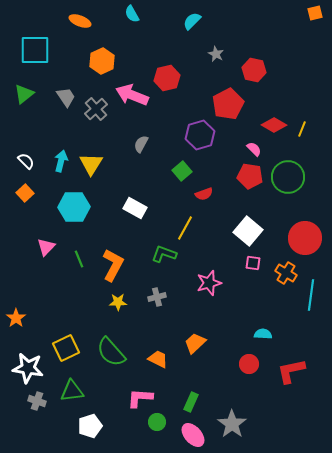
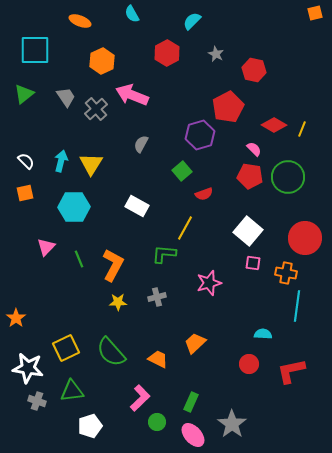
red hexagon at (167, 78): moved 25 px up; rotated 15 degrees counterclockwise
red pentagon at (228, 104): moved 3 px down
orange square at (25, 193): rotated 30 degrees clockwise
white rectangle at (135, 208): moved 2 px right, 2 px up
green L-shape at (164, 254): rotated 15 degrees counterclockwise
orange cross at (286, 273): rotated 20 degrees counterclockwise
cyan line at (311, 295): moved 14 px left, 11 px down
pink L-shape at (140, 398): rotated 132 degrees clockwise
